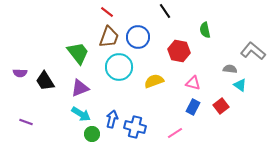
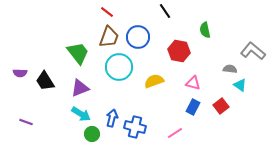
blue arrow: moved 1 px up
